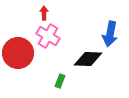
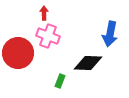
pink cross: rotated 10 degrees counterclockwise
black diamond: moved 4 px down
